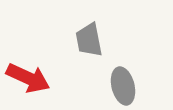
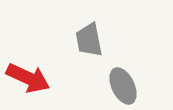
gray ellipse: rotated 12 degrees counterclockwise
